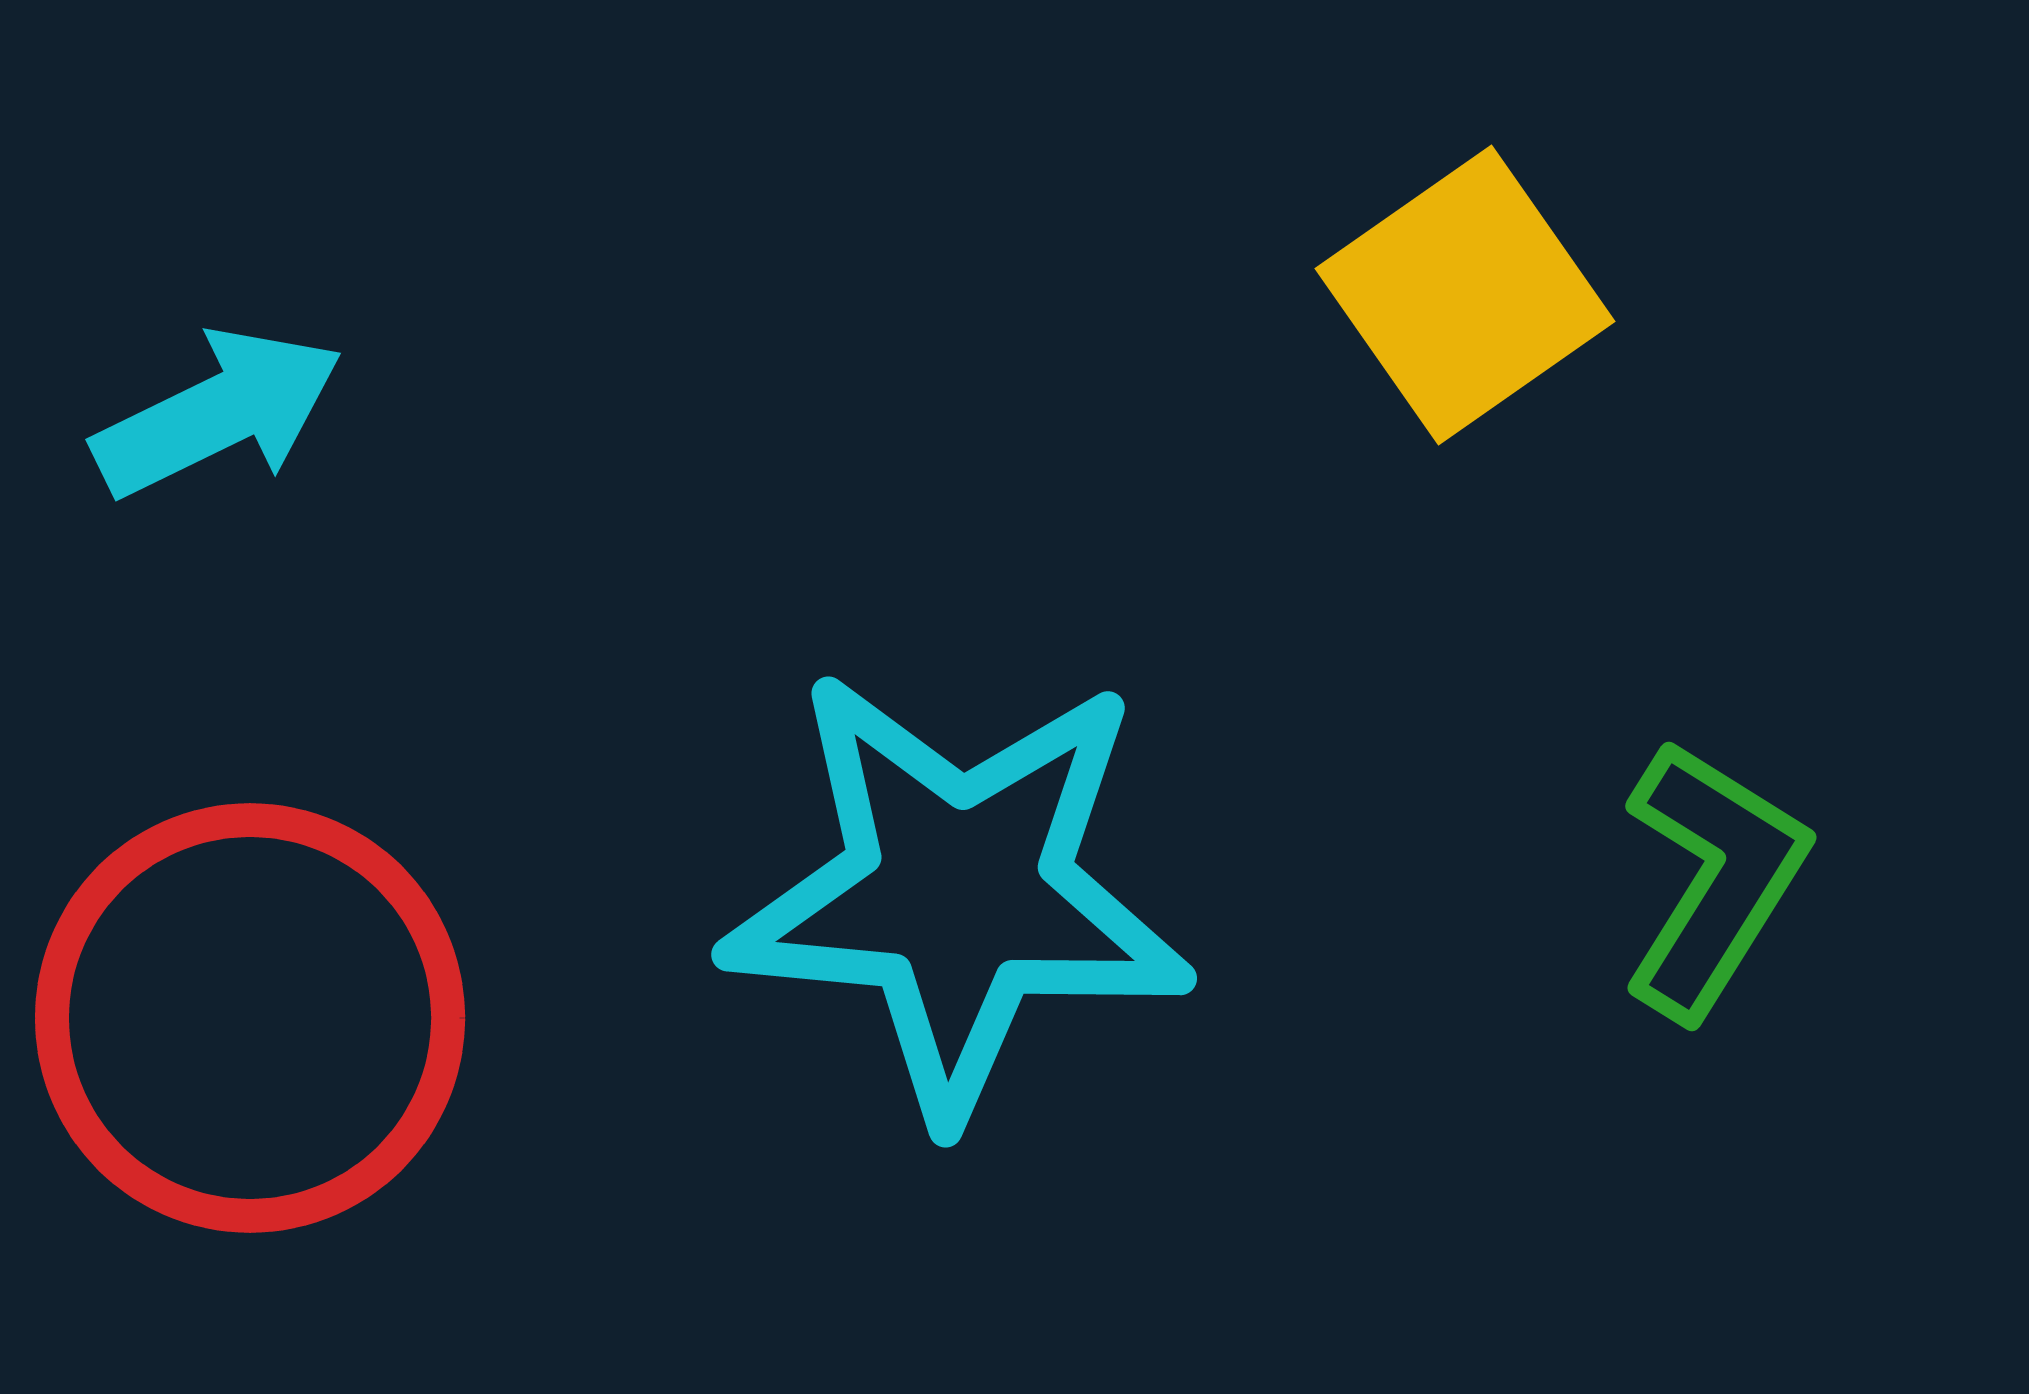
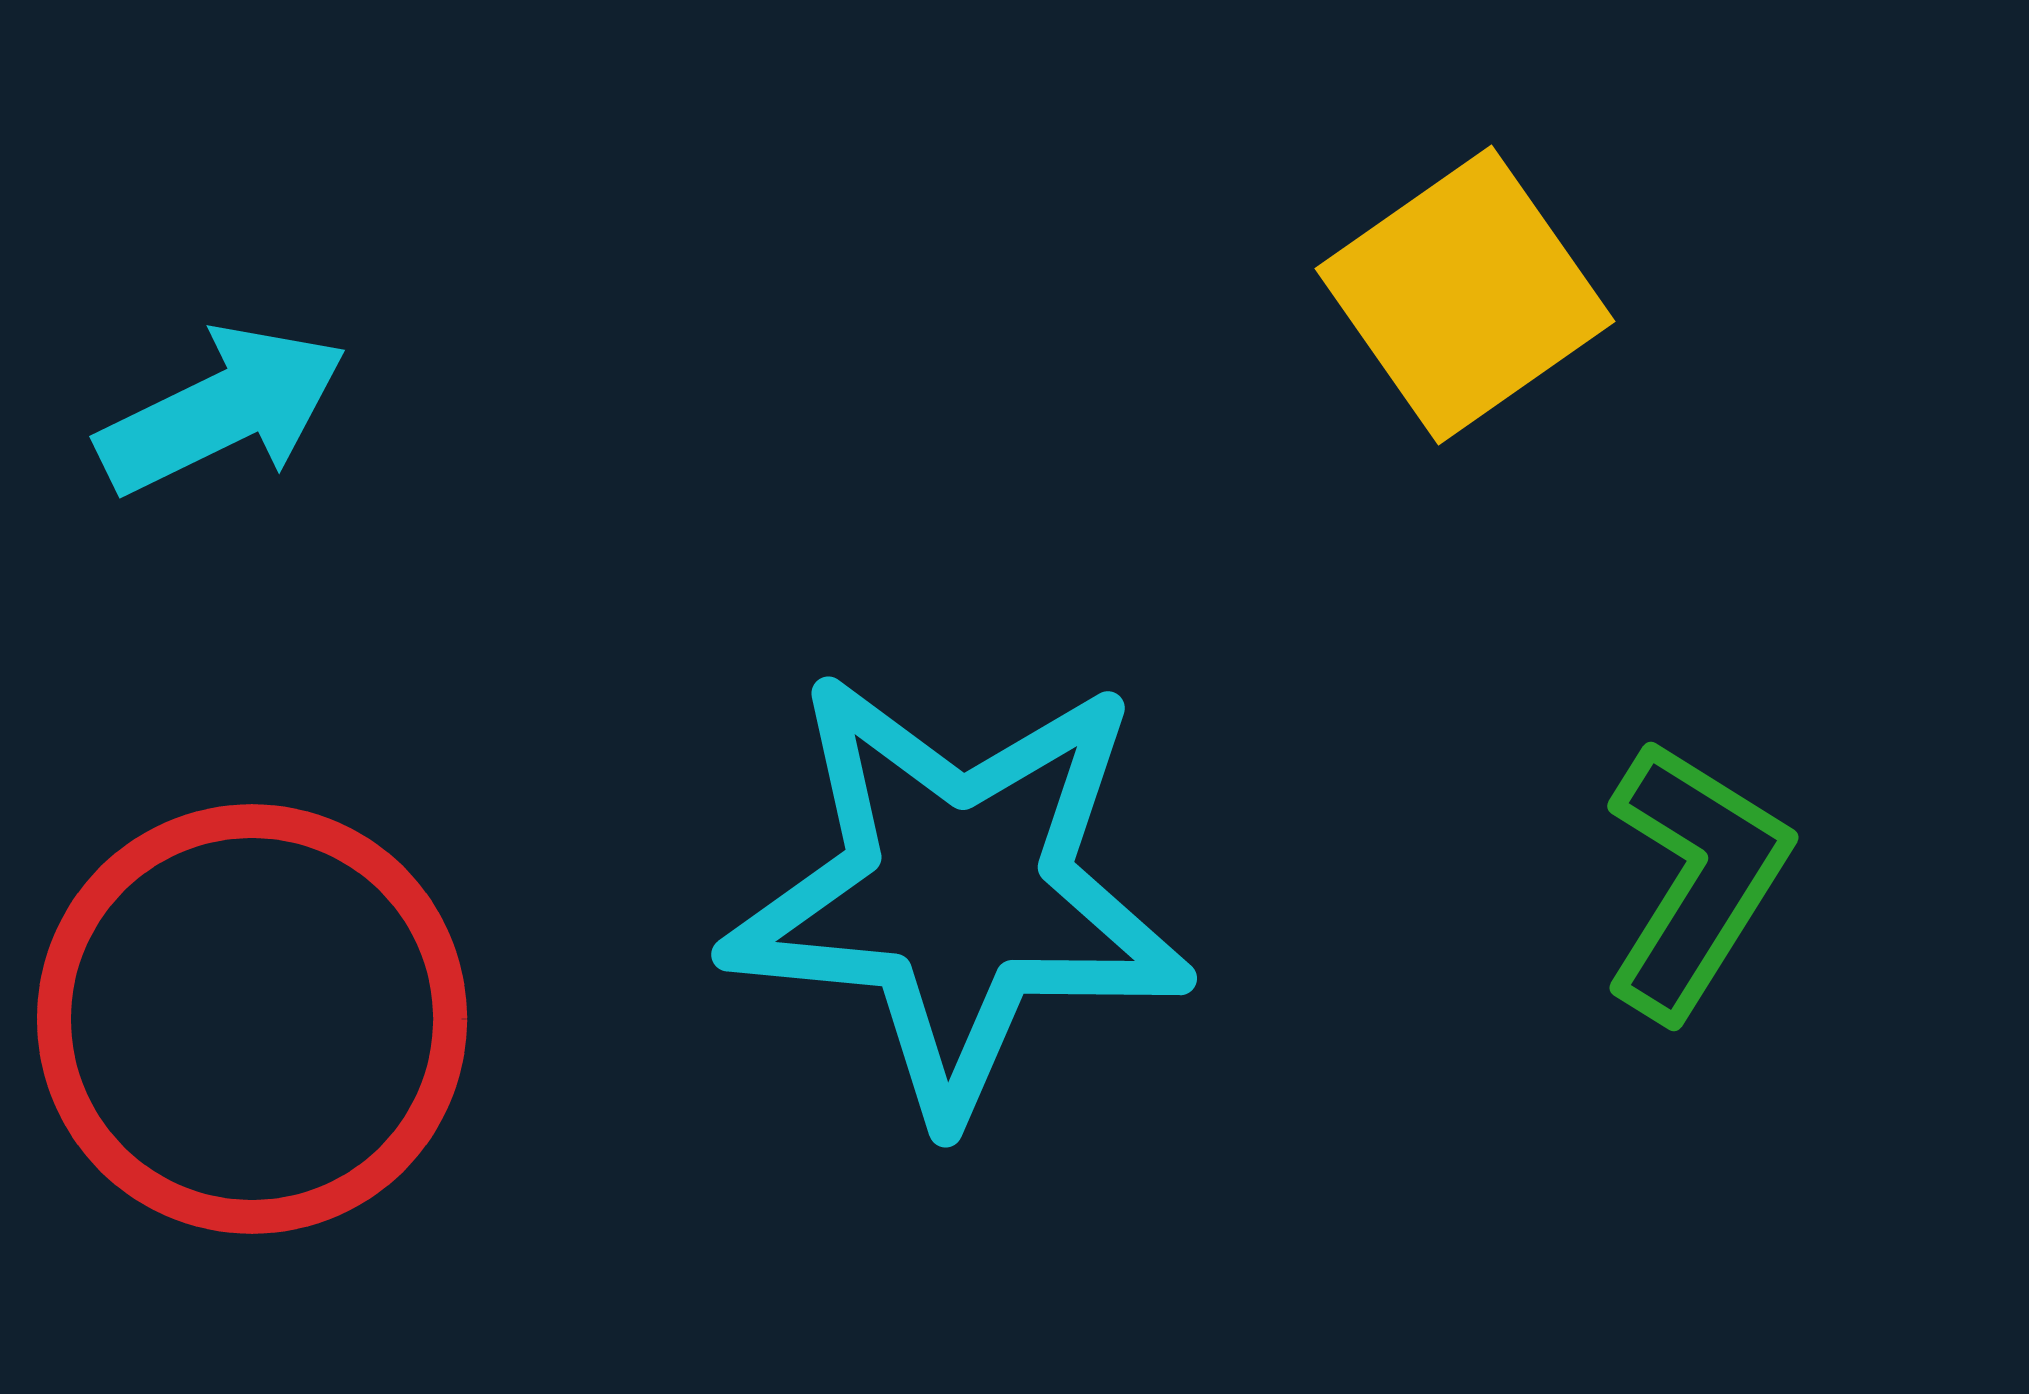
cyan arrow: moved 4 px right, 3 px up
green L-shape: moved 18 px left
red circle: moved 2 px right, 1 px down
